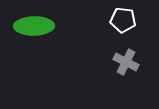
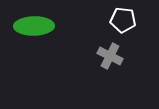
gray cross: moved 16 px left, 6 px up
